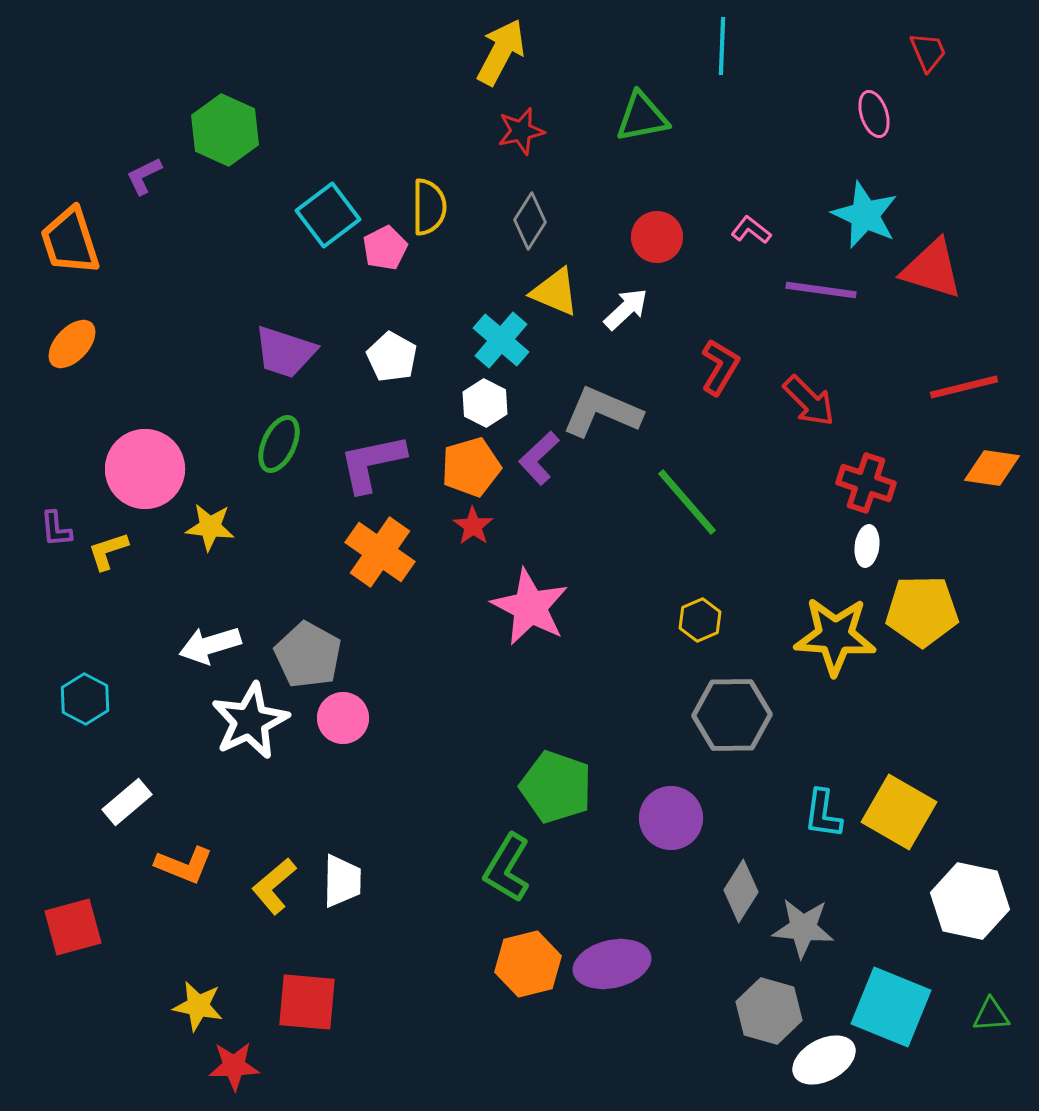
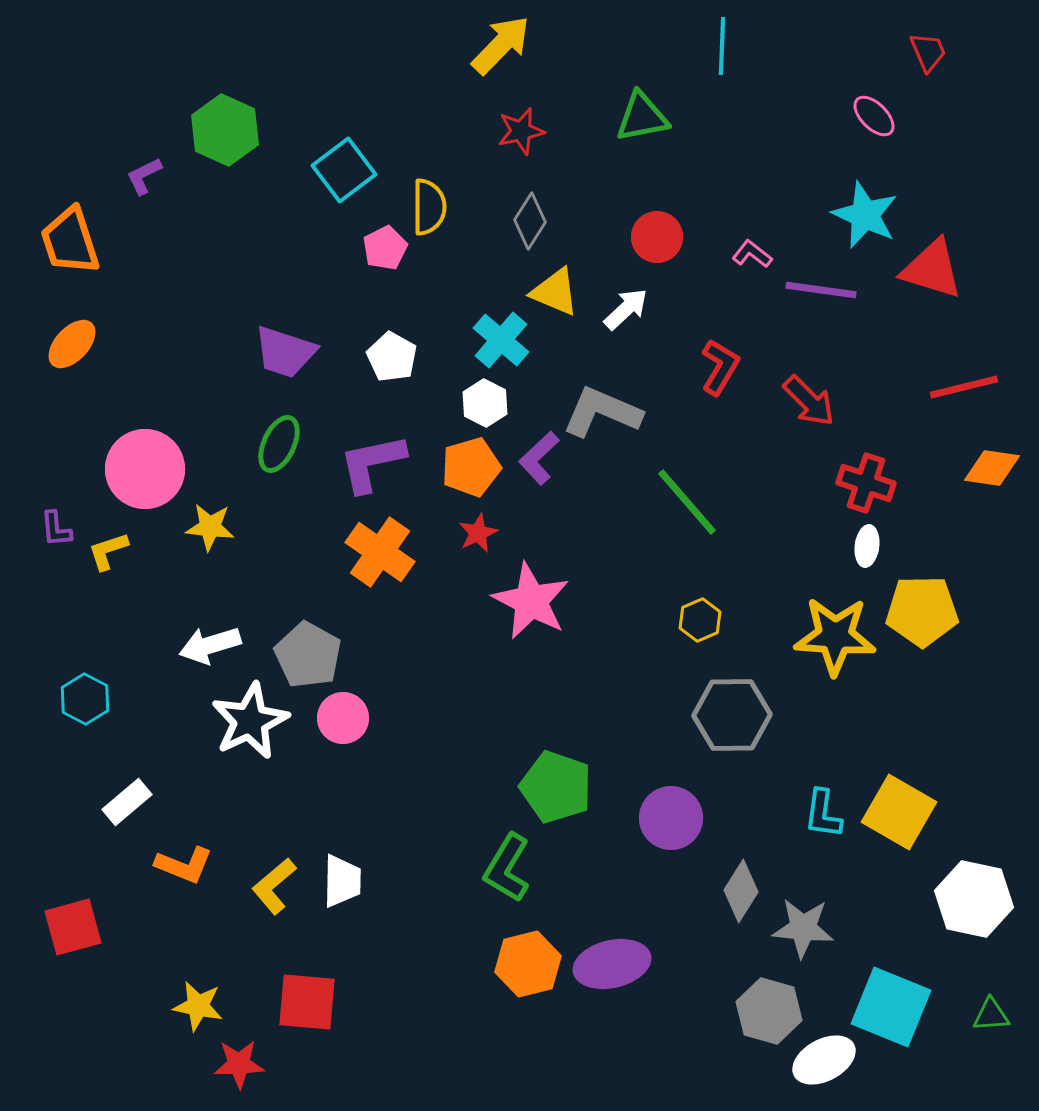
yellow arrow at (501, 52): moved 7 px up; rotated 16 degrees clockwise
pink ellipse at (874, 114): moved 2 px down; rotated 27 degrees counterclockwise
cyan square at (328, 215): moved 16 px right, 45 px up
pink L-shape at (751, 230): moved 1 px right, 24 px down
red star at (473, 526): moved 5 px right, 7 px down; rotated 12 degrees clockwise
pink star at (530, 607): moved 1 px right, 6 px up
white hexagon at (970, 901): moved 4 px right, 2 px up
red star at (234, 1066): moved 5 px right, 2 px up
